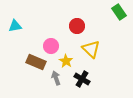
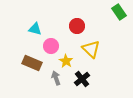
cyan triangle: moved 20 px right, 3 px down; rotated 24 degrees clockwise
brown rectangle: moved 4 px left, 1 px down
black cross: rotated 21 degrees clockwise
